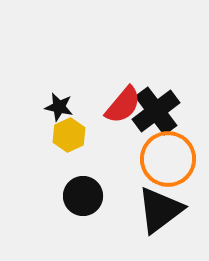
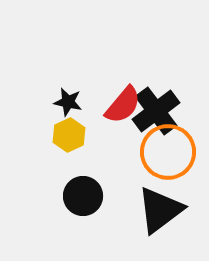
black star: moved 9 px right, 5 px up
orange circle: moved 7 px up
